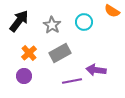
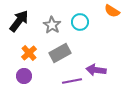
cyan circle: moved 4 px left
